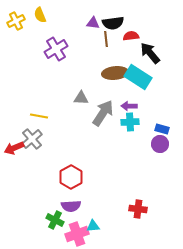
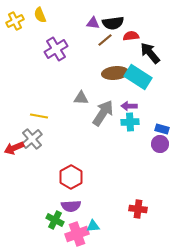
yellow cross: moved 1 px left
brown line: moved 1 px left, 1 px down; rotated 56 degrees clockwise
